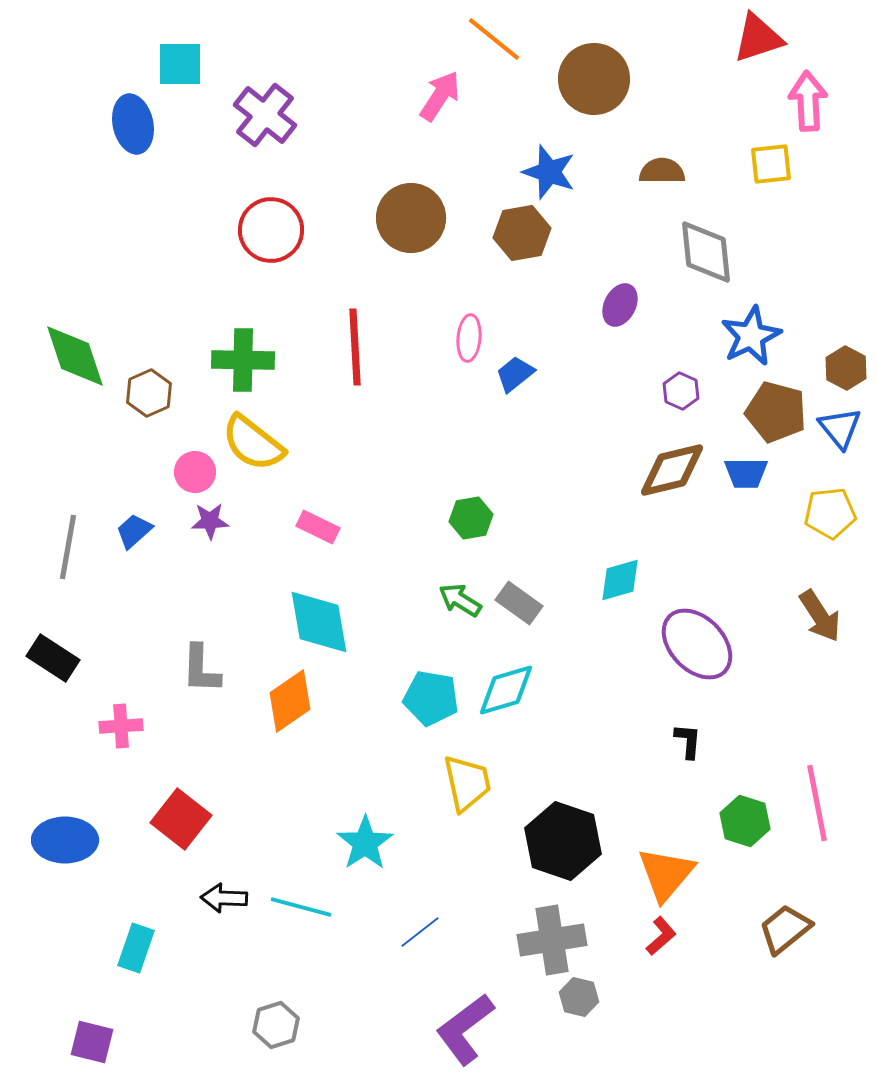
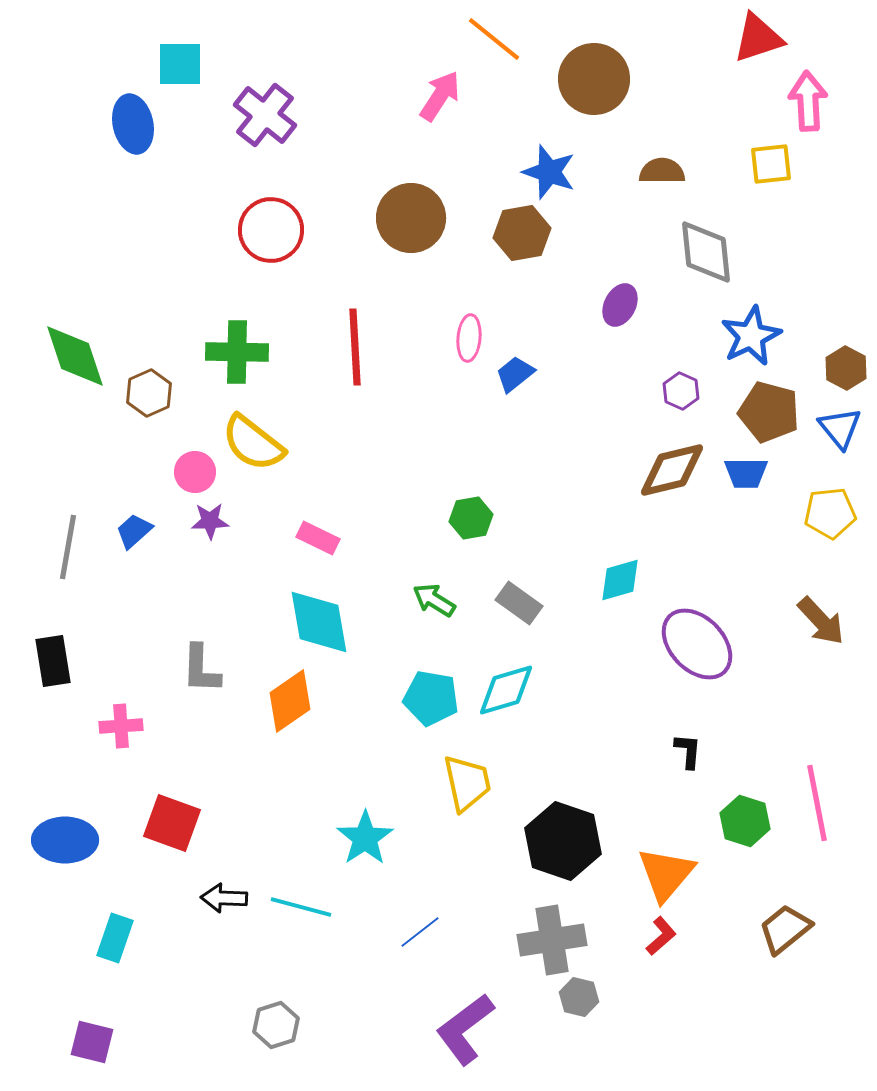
green cross at (243, 360): moved 6 px left, 8 px up
brown pentagon at (776, 412): moved 7 px left
pink rectangle at (318, 527): moved 11 px down
green arrow at (460, 600): moved 26 px left
brown arrow at (820, 616): moved 1 px right, 5 px down; rotated 10 degrees counterclockwise
black rectangle at (53, 658): moved 3 px down; rotated 48 degrees clockwise
black L-shape at (688, 741): moved 10 px down
red square at (181, 819): moved 9 px left, 4 px down; rotated 18 degrees counterclockwise
cyan star at (365, 843): moved 5 px up
cyan rectangle at (136, 948): moved 21 px left, 10 px up
